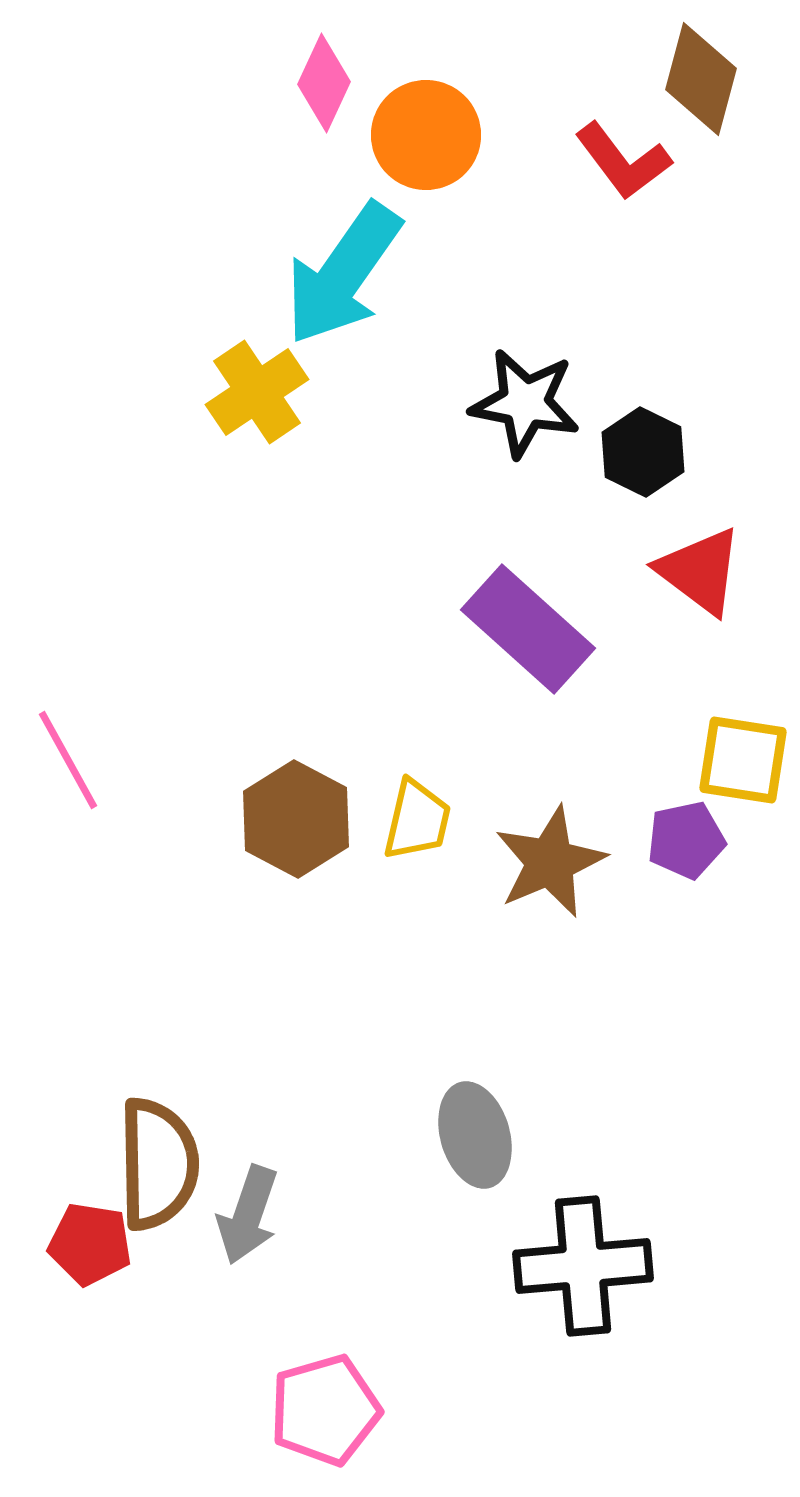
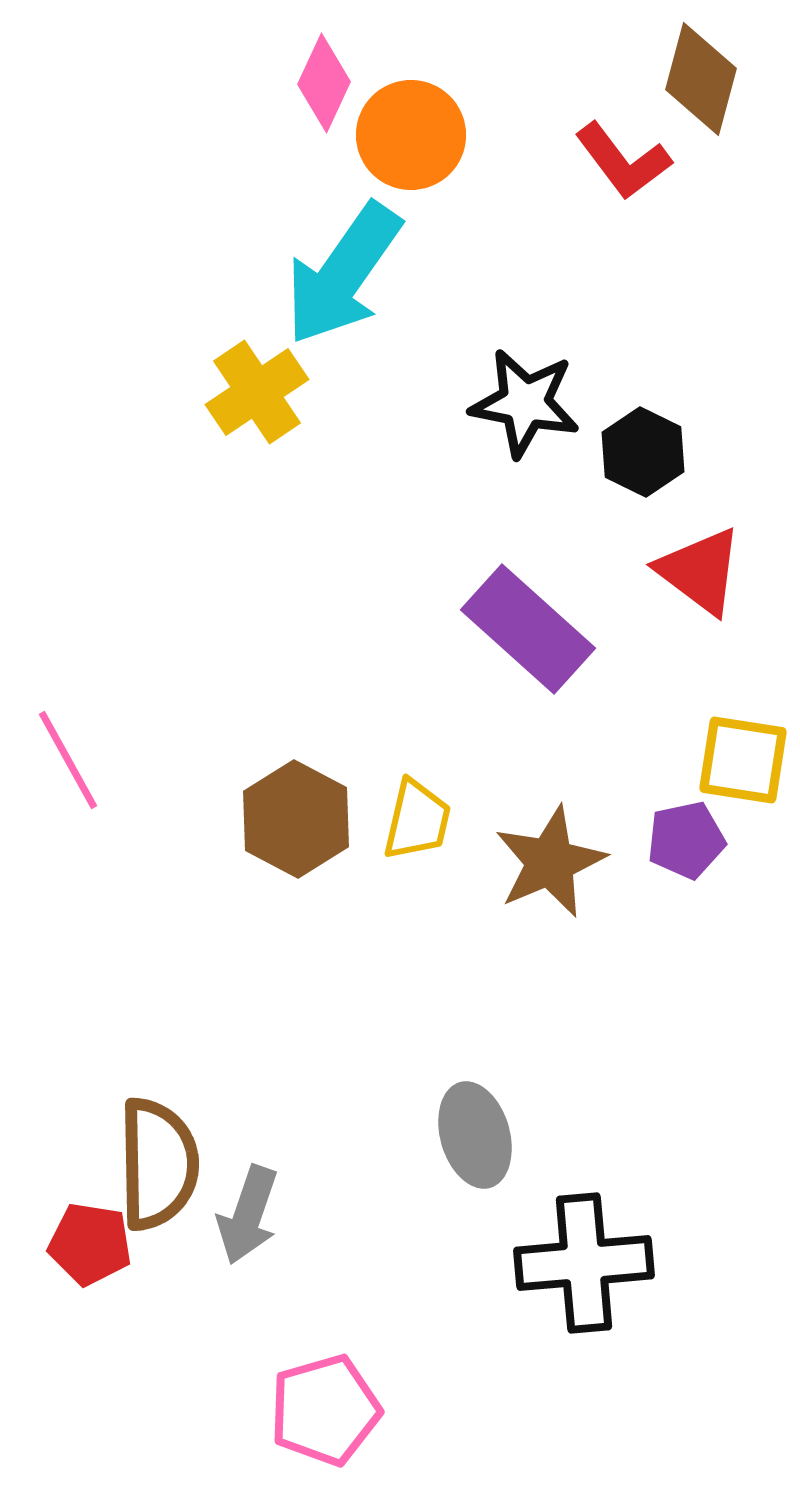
orange circle: moved 15 px left
black cross: moved 1 px right, 3 px up
